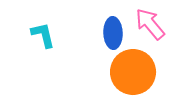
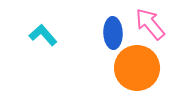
cyan L-shape: rotated 28 degrees counterclockwise
orange circle: moved 4 px right, 4 px up
